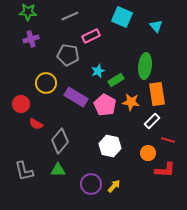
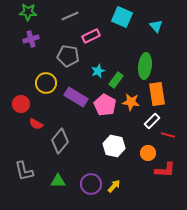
gray pentagon: moved 1 px down
green rectangle: rotated 21 degrees counterclockwise
red line: moved 5 px up
white hexagon: moved 4 px right
green triangle: moved 11 px down
